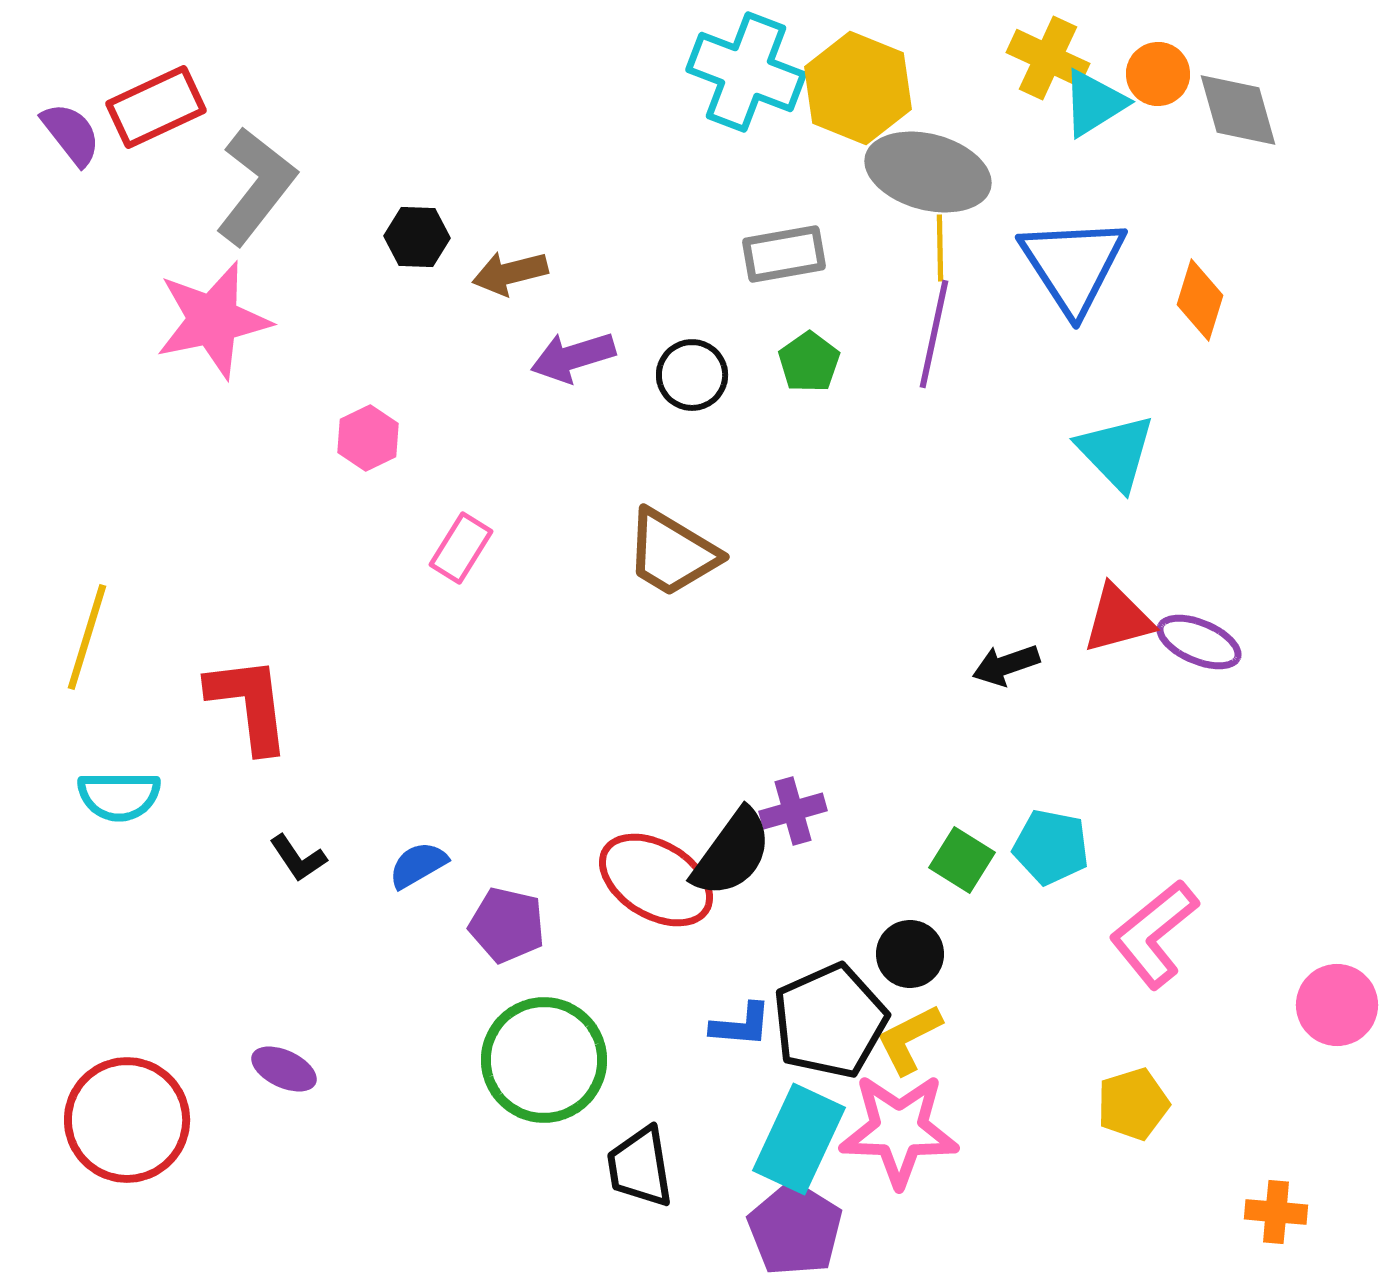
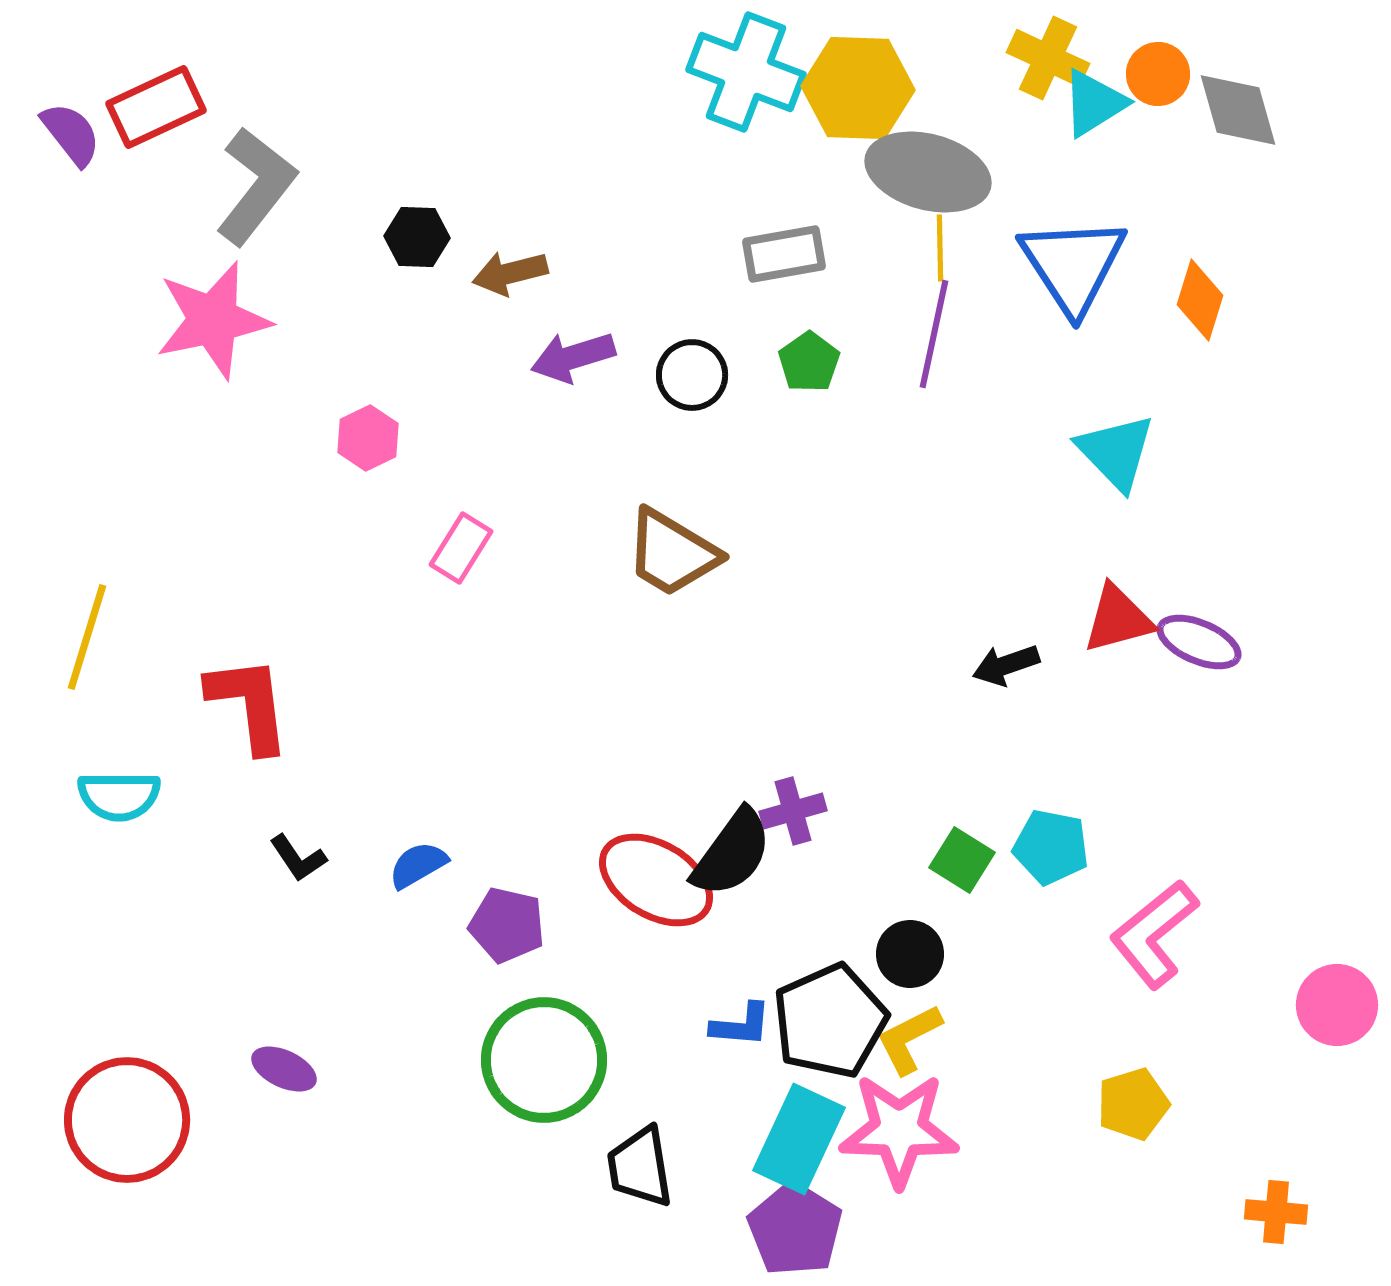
yellow hexagon at (858, 88): rotated 20 degrees counterclockwise
